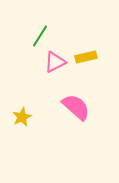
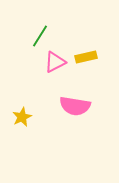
pink semicircle: moved 1 px left, 1 px up; rotated 148 degrees clockwise
